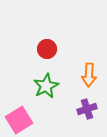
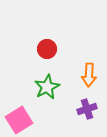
green star: moved 1 px right, 1 px down
